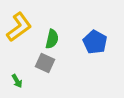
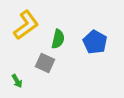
yellow L-shape: moved 7 px right, 2 px up
green semicircle: moved 6 px right
